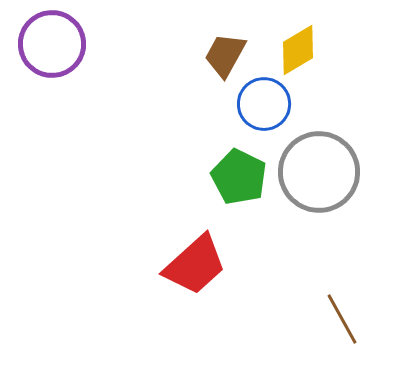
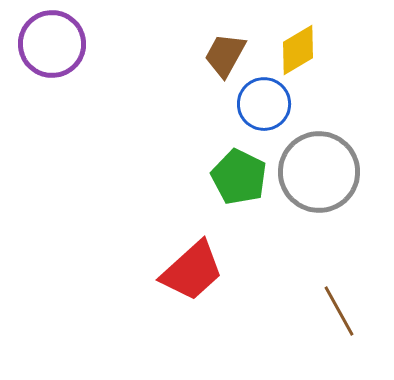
red trapezoid: moved 3 px left, 6 px down
brown line: moved 3 px left, 8 px up
